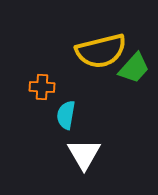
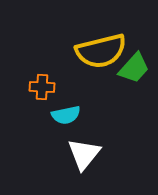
cyan semicircle: rotated 112 degrees counterclockwise
white triangle: rotated 9 degrees clockwise
